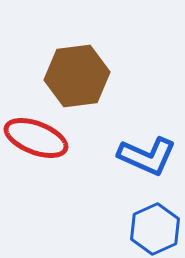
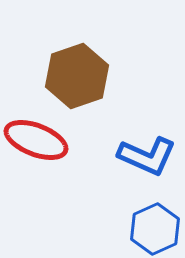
brown hexagon: rotated 12 degrees counterclockwise
red ellipse: moved 2 px down
